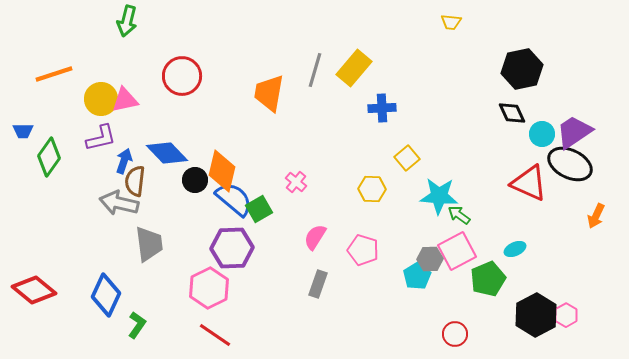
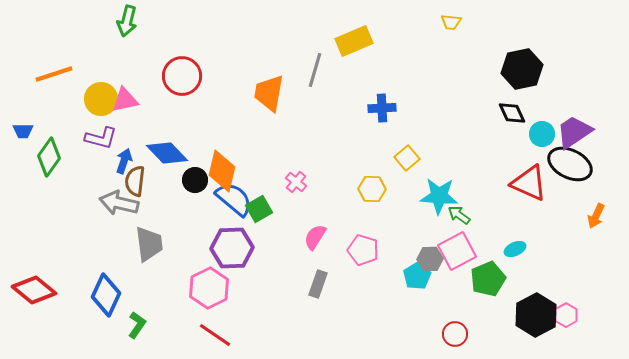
yellow rectangle at (354, 68): moved 27 px up; rotated 27 degrees clockwise
purple L-shape at (101, 138): rotated 28 degrees clockwise
